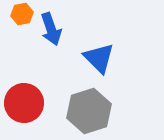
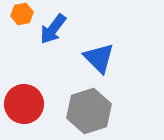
blue arrow: moved 2 px right; rotated 56 degrees clockwise
red circle: moved 1 px down
